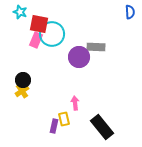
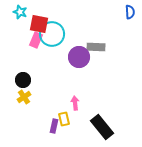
yellow cross: moved 2 px right, 6 px down
